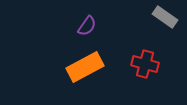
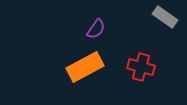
purple semicircle: moved 9 px right, 3 px down
red cross: moved 4 px left, 3 px down
